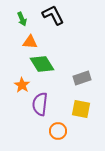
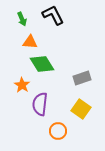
yellow square: rotated 24 degrees clockwise
